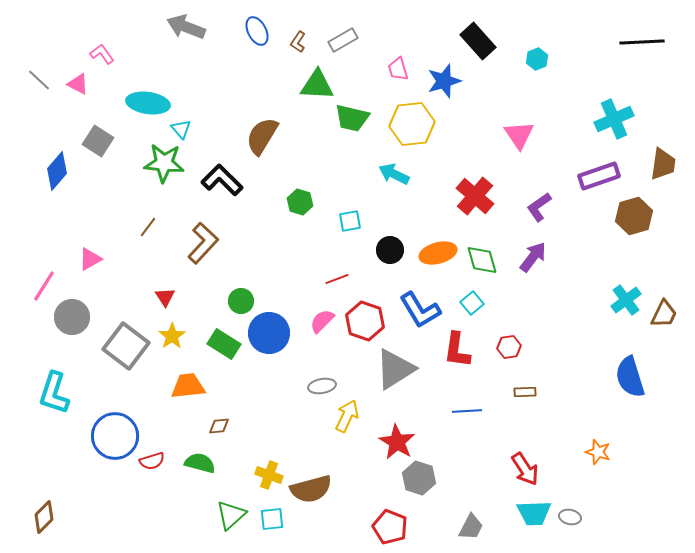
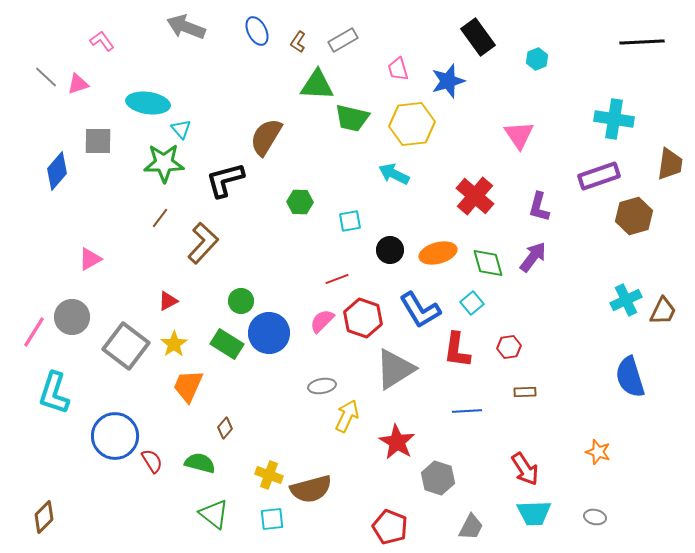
black rectangle at (478, 41): moved 4 px up; rotated 6 degrees clockwise
pink L-shape at (102, 54): moved 13 px up
gray line at (39, 80): moved 7 px right, 3 px up
blue star at (444, 81): moved 4 px right
pink triangle at (78, 84): rotated 45 degrees counterclockwise
cyan cross at (614, 119): rotated 33 degrees clockwise
brown semicircle at (262, 136): moved 4 px right, 1 px down
gray square at (98, 141): rotated 32 degrees counterclockwise
green star at (164, 163): rotated 6 degrees counterclockwise
brown trapezoid at (663, 164): moved 7 px right
black L-shape at (222, 180): moved 3 px right; rotated 60 degrees counterclockwise
green hexagon at (300, 202): rotated 15 degrees counterclockwise
purple L-shape at (539, 207): rotated 40 degrees counterclockwise
brown line at (148, 227): moved 12 px right, 9 px up
green diamond at (482, 260): moved 6 px right, 3 px down
pink line at (44, 286): moved 10 px left, 46 px down
red triangle at (165, 297): moved 3 px right, 4 px down; rotated 35 degrees clockwise
cyan cross at (626, 300): rotated 12 degrees clockwise
brown trapezoid at (664, 314): moved 1 px left, 3 px up
red hexagon at (365, 321): moved 2 px left, 3 px up
yellow star at (172, 336): moved 2 px right, 8 px down
green rectangle at (224, 344): moved 3 px right
orange trapezoid at (188, 386): rotated 60 degrees counterclockwise
brown diamond at (219, 426): moved 6 px right, 2 px down; rotated 45 degrees counterclockwise
red semicircle at (152, 461): rotated 105 degrees counterclockwise
gray hexagon at (419, 478): moved 19 px right
green triangle at (231, 515): moved 17 px left, 1 px up; rotated 40 degrees counterclockwise
gray ellipse at (570, 517): moved 25 px right
